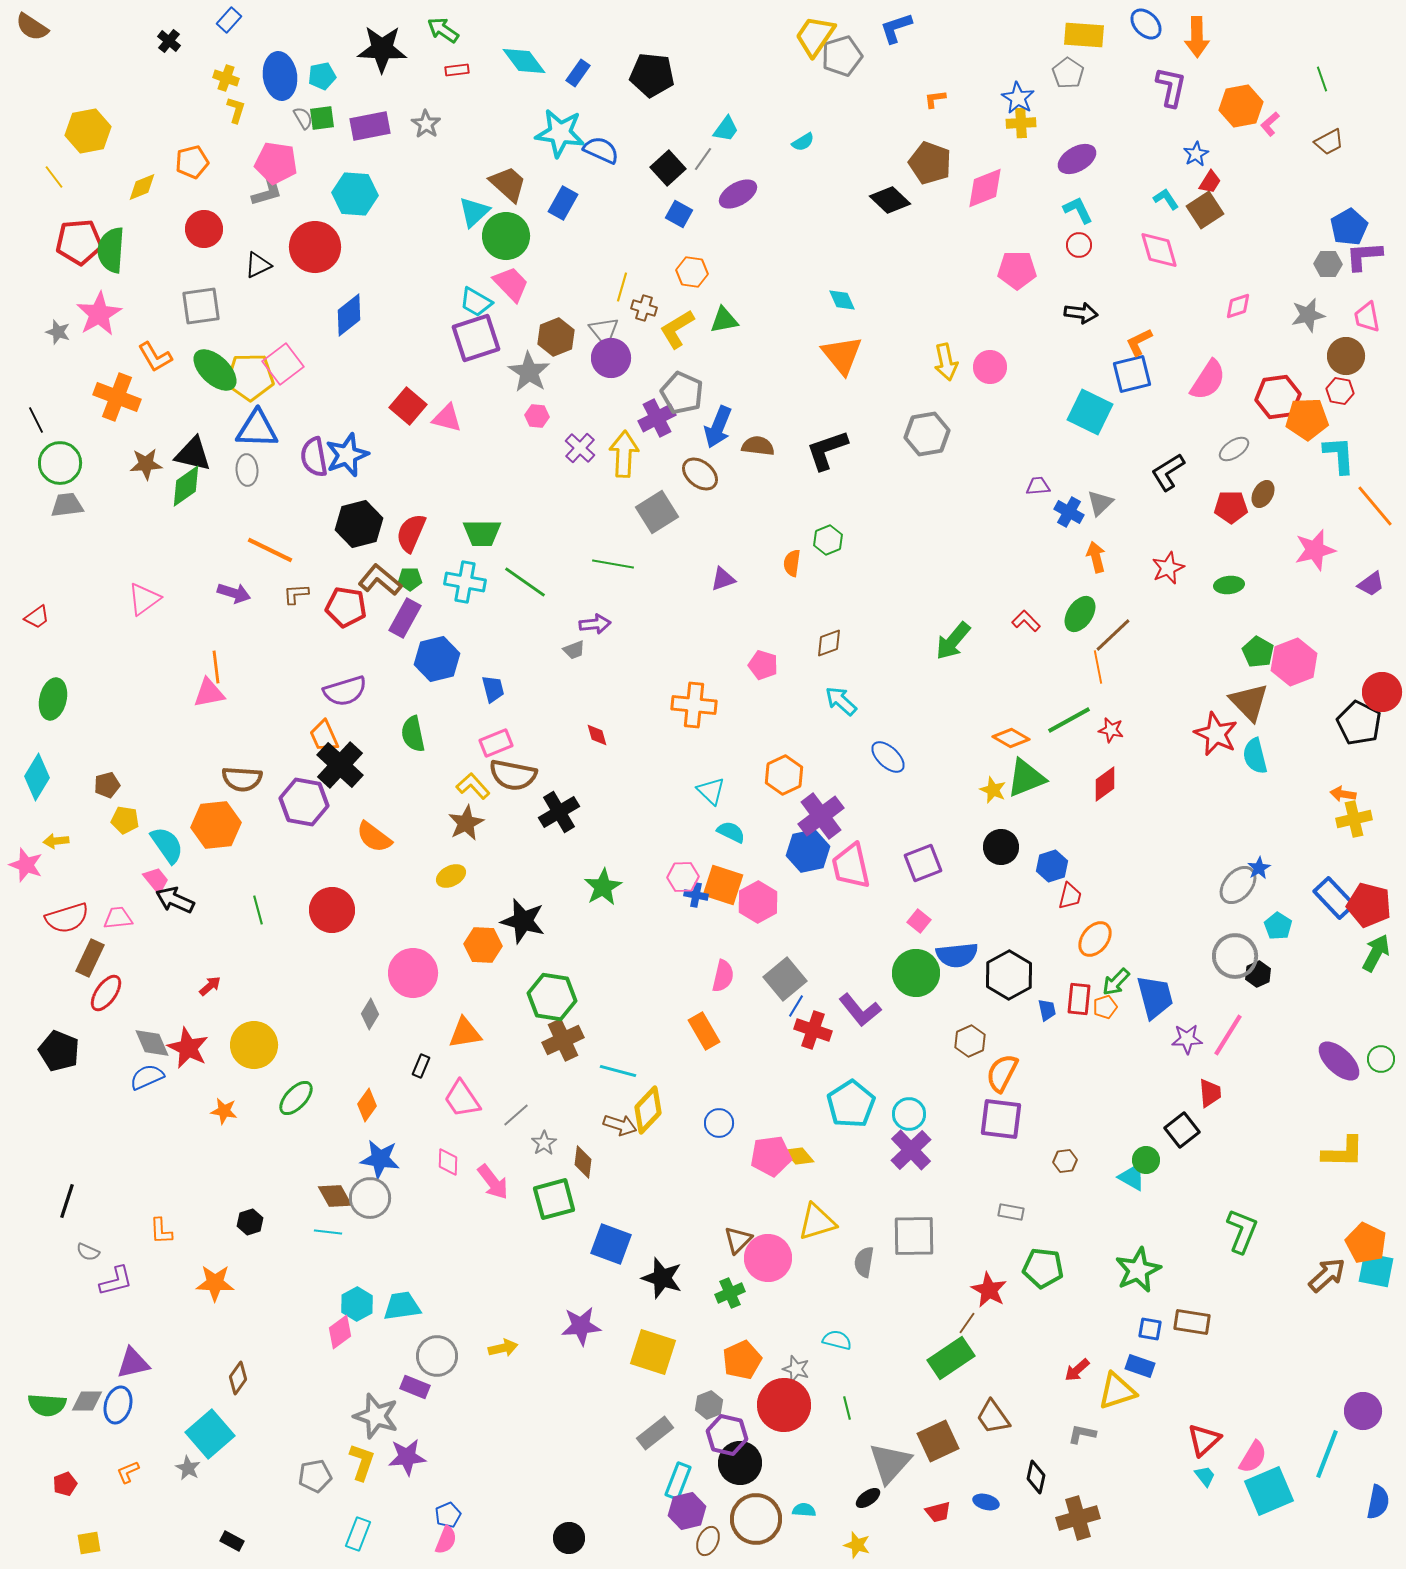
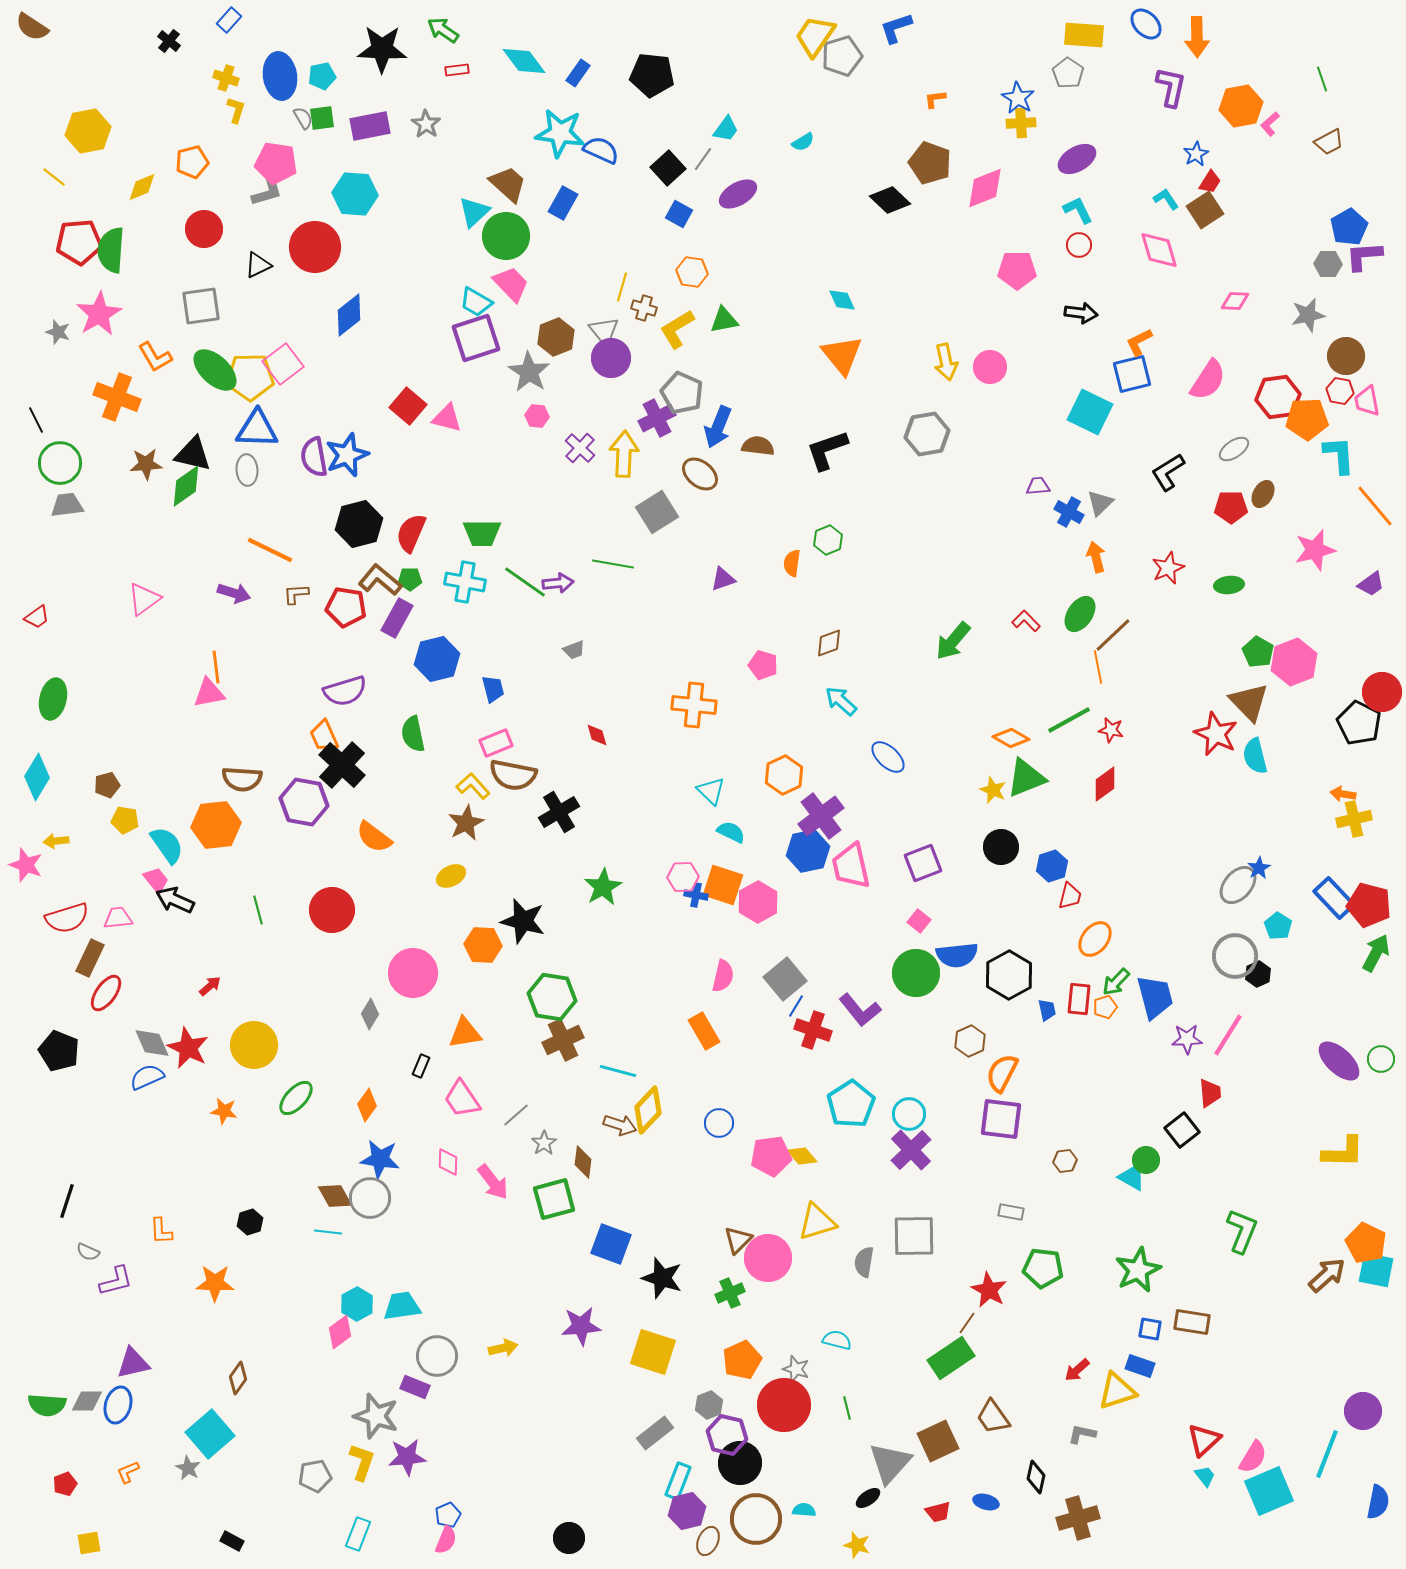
yellow line at (54, 177): rotated 15 degrees counterclockwise
pink diamond at (1238, 306): moved 3 px left, 5 px up; rotated 20 degrees clockwise
pink trapezoid at (1367, 317): moved 84 px down
purple rectangle at (405, 618): moved 8 px left
purple arrow at (595, 624): moved 37 px left, 41 px up
black cross at (340, 765): moved 2 px right
yellow diamond at (799, 1156): moved 3 px right
